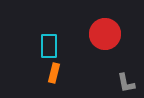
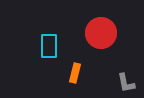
red circle: moved 4 px left, 1 px up
orange rectangle: moved 21 px right
